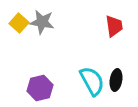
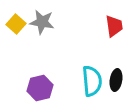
yellow square: moved 3 px left, 1 px down
cyan semicircle: rotated 24 degrees clockwise
